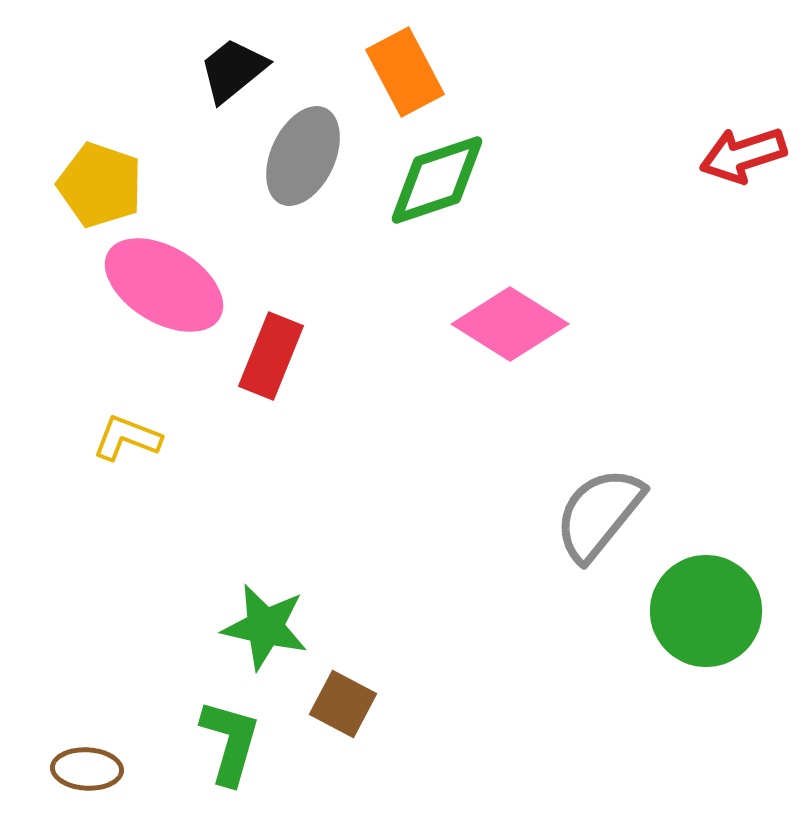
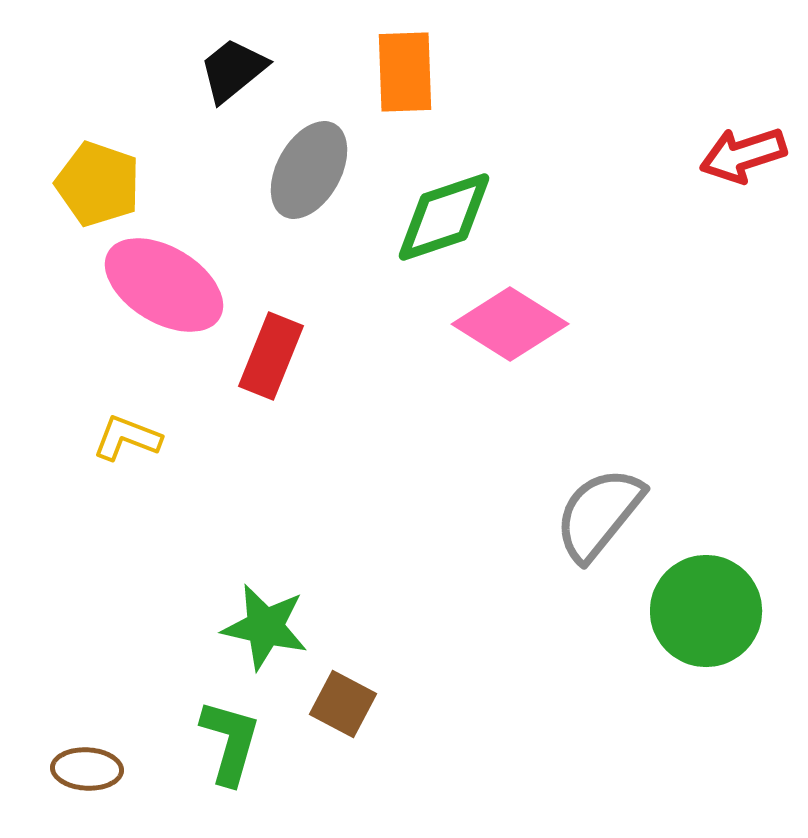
orange rectangle: rotated 26 degrees clockwise
gray ellipse: moved 6 px right, 14 px down; rotated 4 degrees clockwise
green diamond: moved 7 px right, 37 px down
yellow pentagon: moved 2 px left, 1 px up
